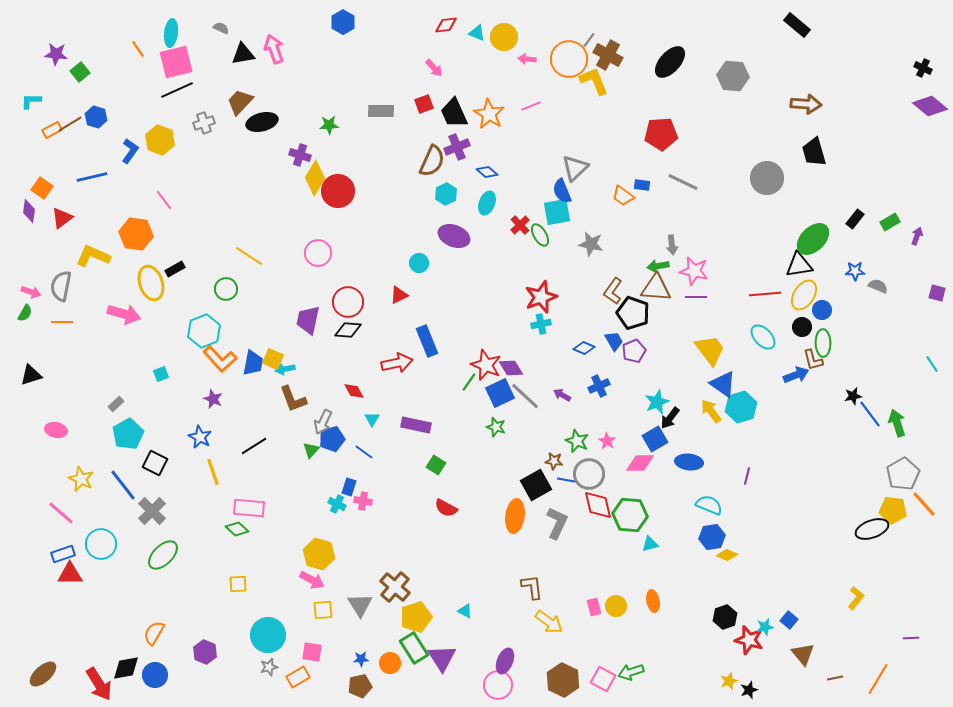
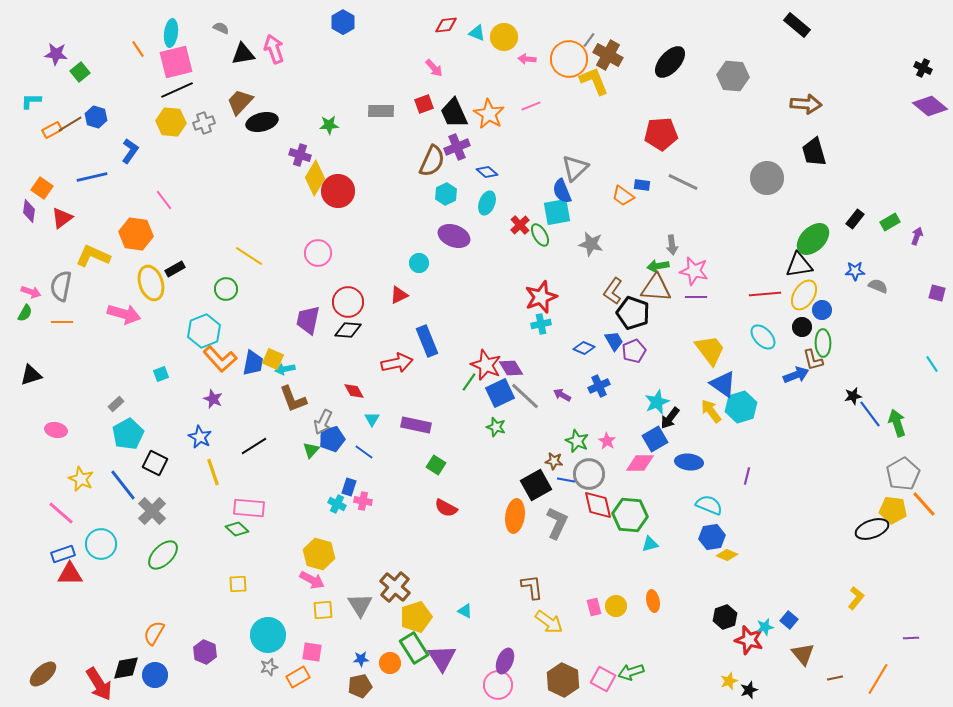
yellow hexagon at (160, 140): moved 11 px right, 18 px up; rotated 16 degrees counterclockwise
